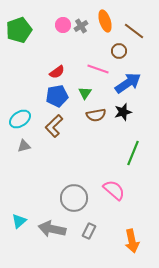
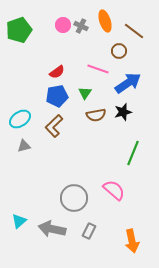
gray cross: rotated 32 degrees counterclockwise
